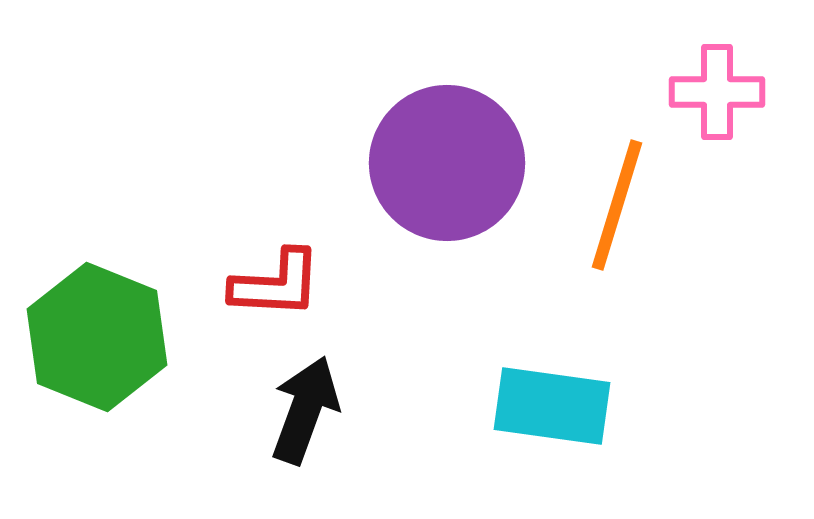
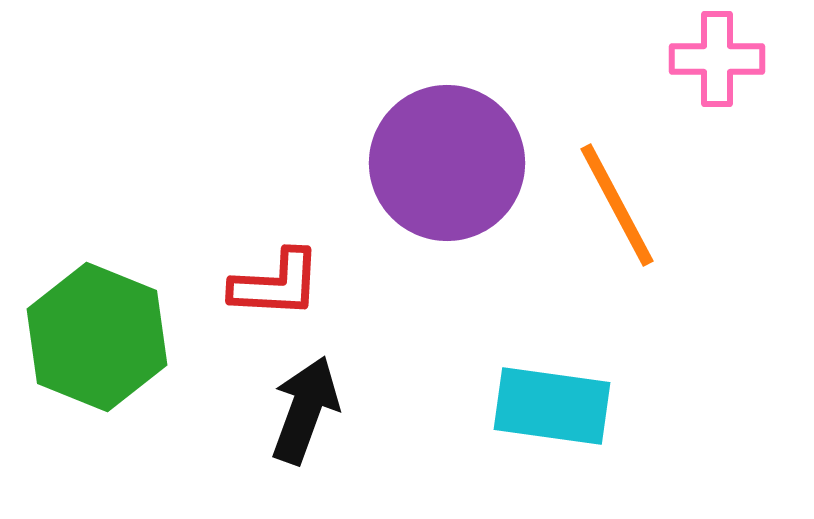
pink cross: moved 33 px up
orange line: rotated 45 degrees counterclockwise
